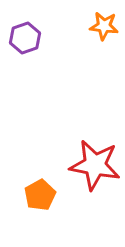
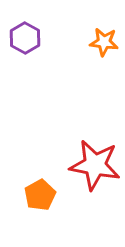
orange star: moved 16 px down
purple hexagon: rotated 12 degrees counterclockwise
